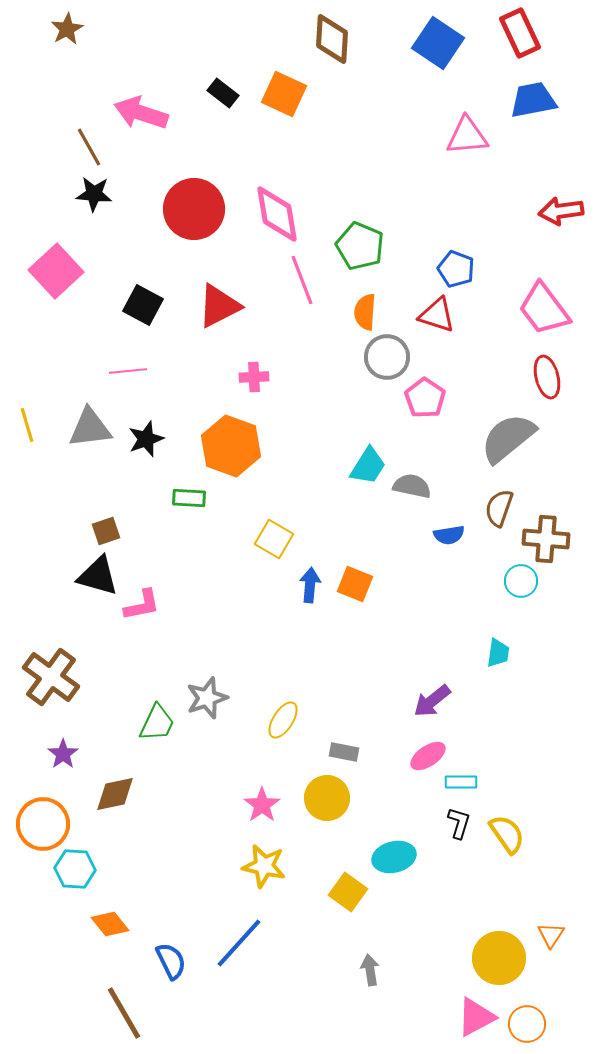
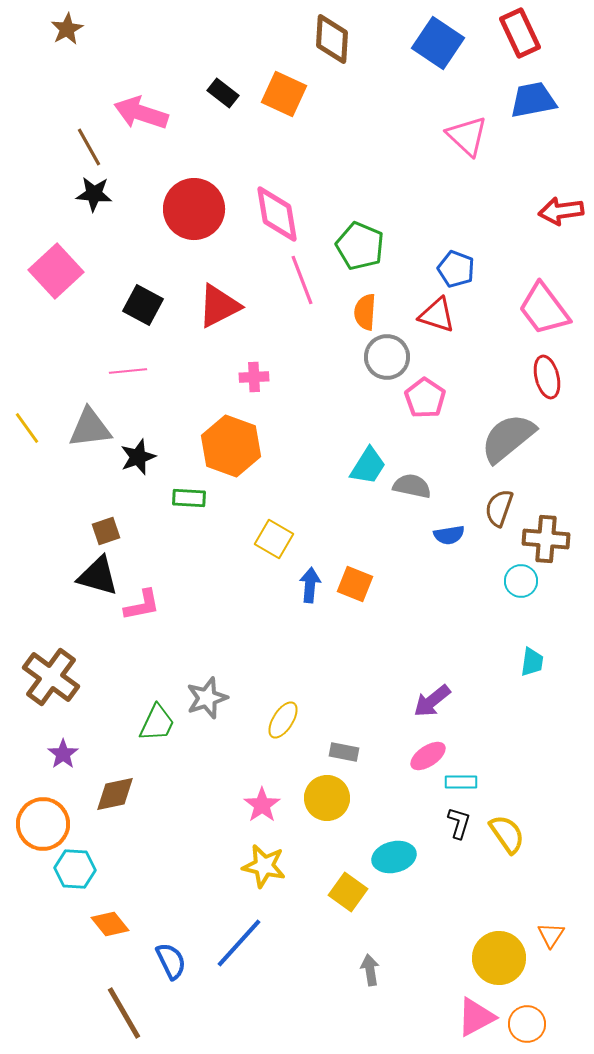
pink triangle at (467, 136): rotated 48 degrees clockwise
yellow line at (27, 425): moved 3 px down; rotated 20 degrees counterclockwise
black star at (146, 439): moved 8 px left, 18 px down
cyan trapezoid at (498, 653): moved 34 px right, 9 px down
